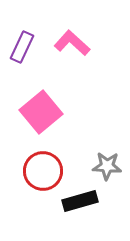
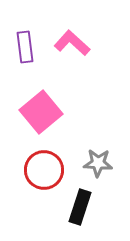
purple rectangle: moved 3 px right; rotated 32 degrees counterclockwise
gray star: moved 9 px left, 3 px up
red circle: moved 1 px right, 1 px up
black rectangle: moved 6 px down; rotated 56 degrees counterclockwise
